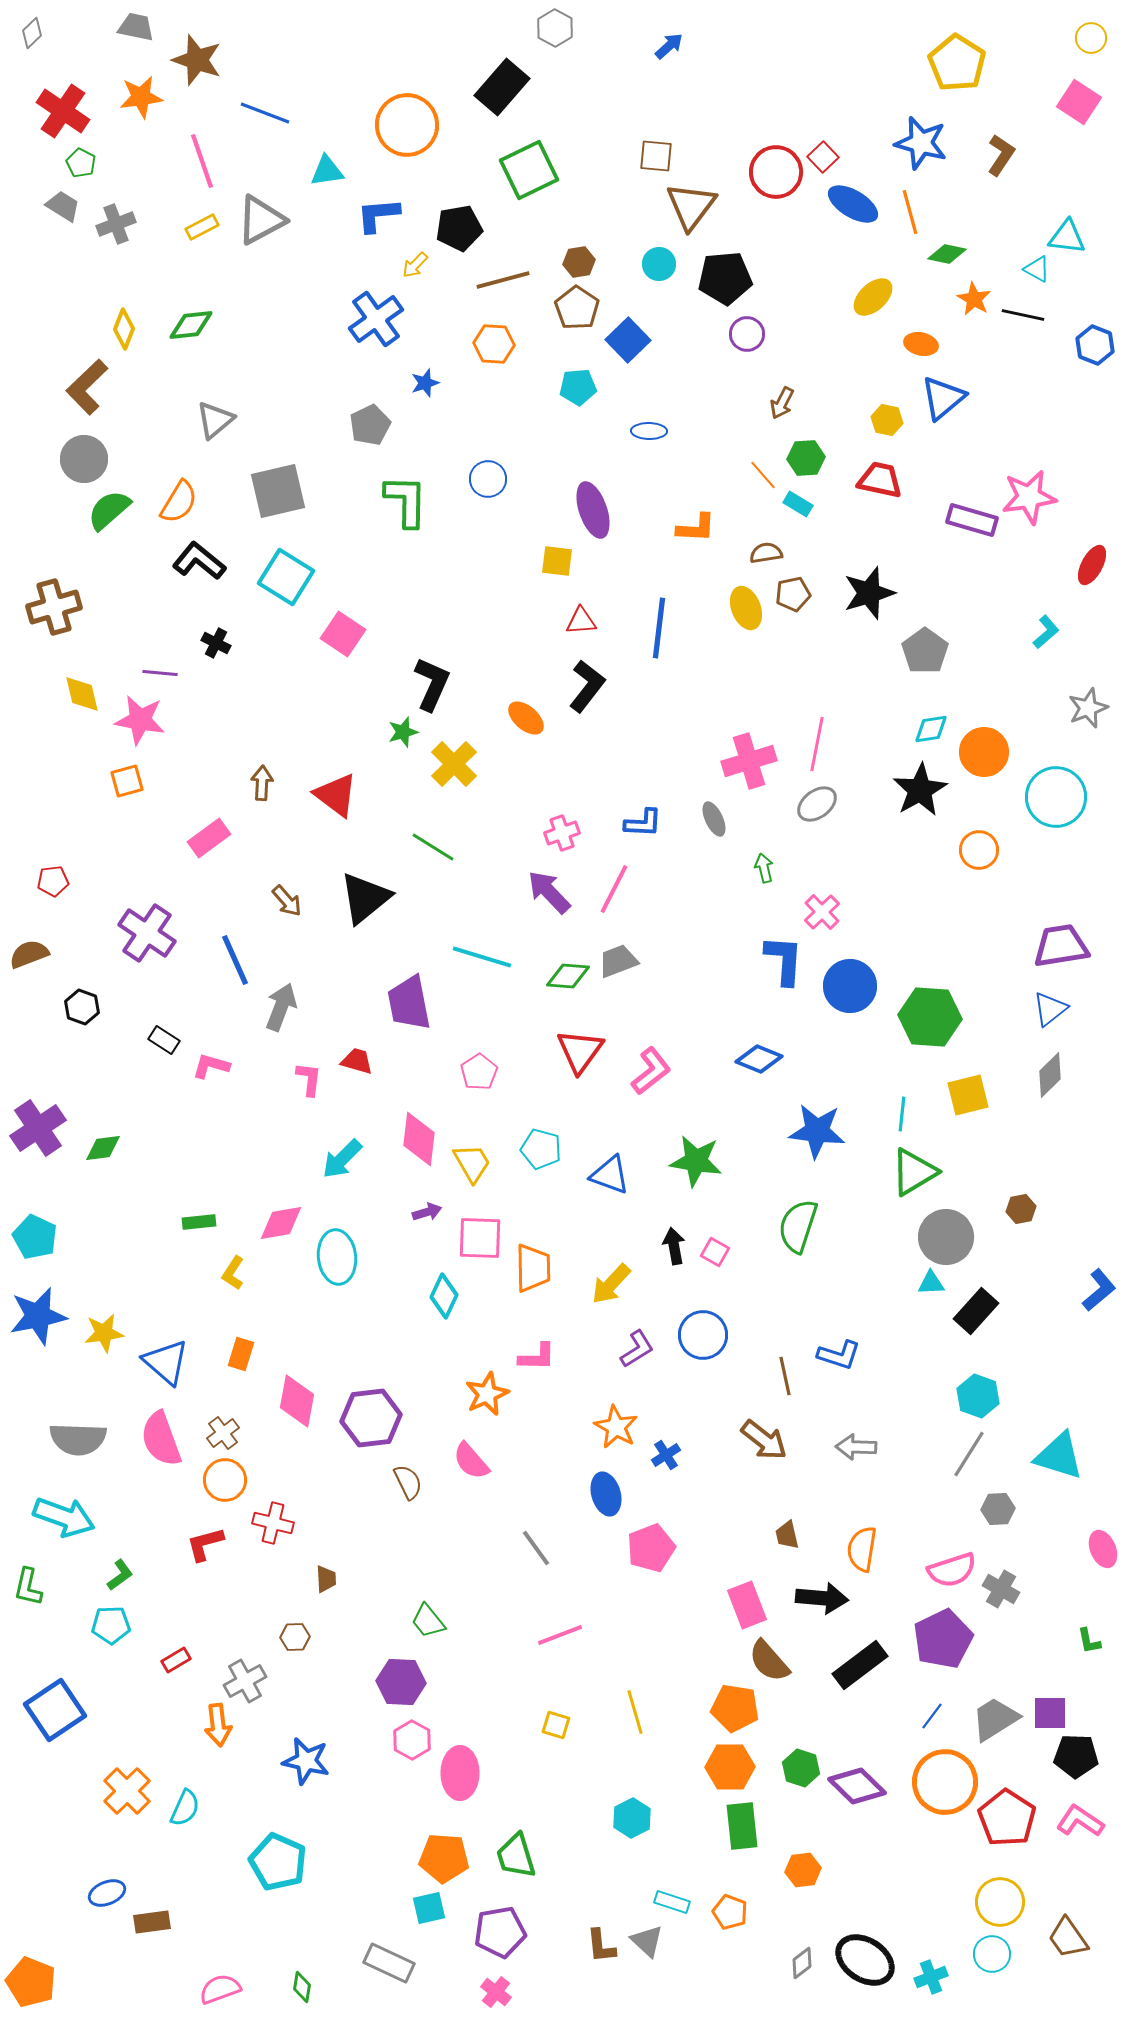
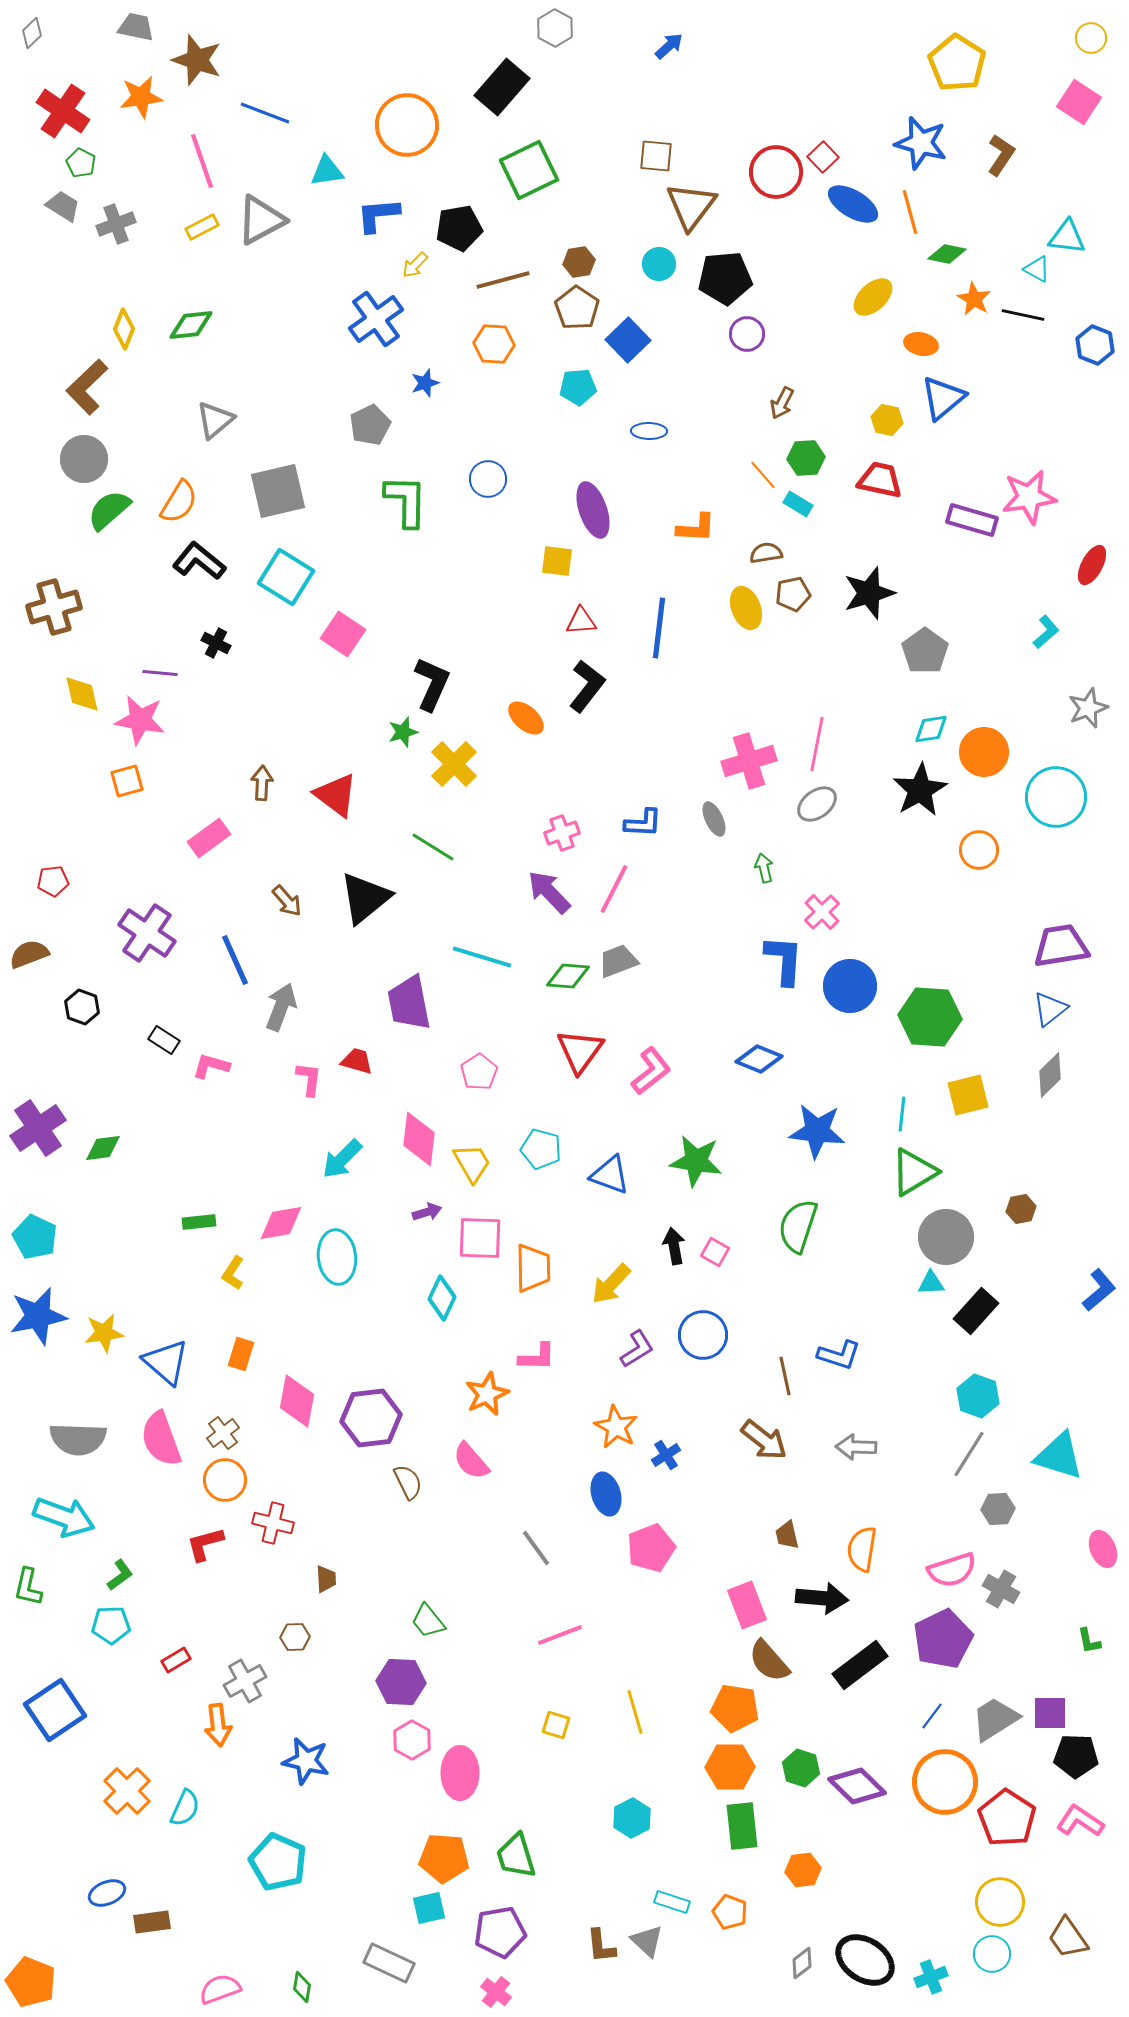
cyan diamond at (444, 1296): moved 2 px left, 2 px down
